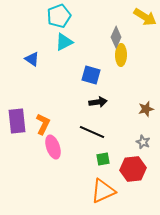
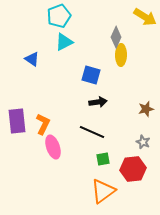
orange triangle: rotated 12 degrees counterclockwise
